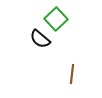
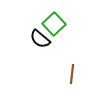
green square: moved 2 px left, 5 px down
